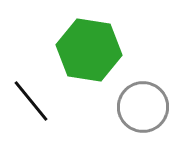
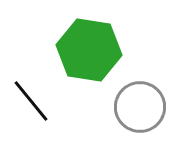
gray circle: moved 3 px left
